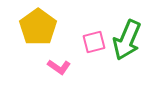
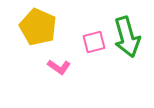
yellow pentagon: rotated 12 degrees counterclockwise
green arrow: moved 3 px up; rotated 39 degrees counterclockwise
